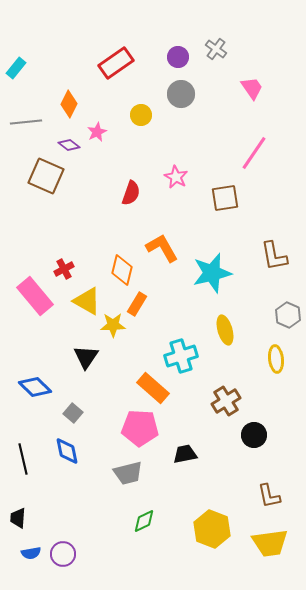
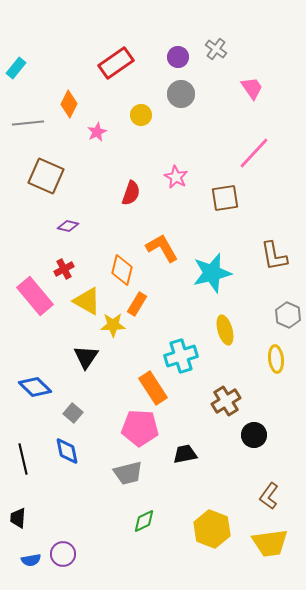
gray line at (26, 122): moved 2 px right, 1 px down
purple diamond at (69, 145): moved 1 px left, 81 px down; rotated 25 degrees counterclockwise
pink line at (254, 153): rotated 9 degrees clockwise
orange rectangle at (153, 388): rotated 16 degrees clockwise
brown L-shape at (269, 496): rotated 48 degrees clockwise
blue semicircle at (31, 553): moved 7 px down
